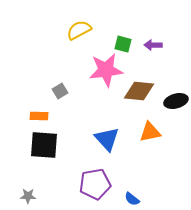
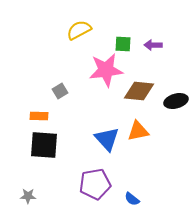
green square: rotated 12 degrees counterclockwise
orange triangle: moved 12 px left, 1 px up
